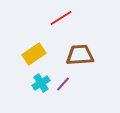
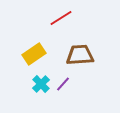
cyan cross: moved 1 px down; rotated 12 degrees counterclockwise
